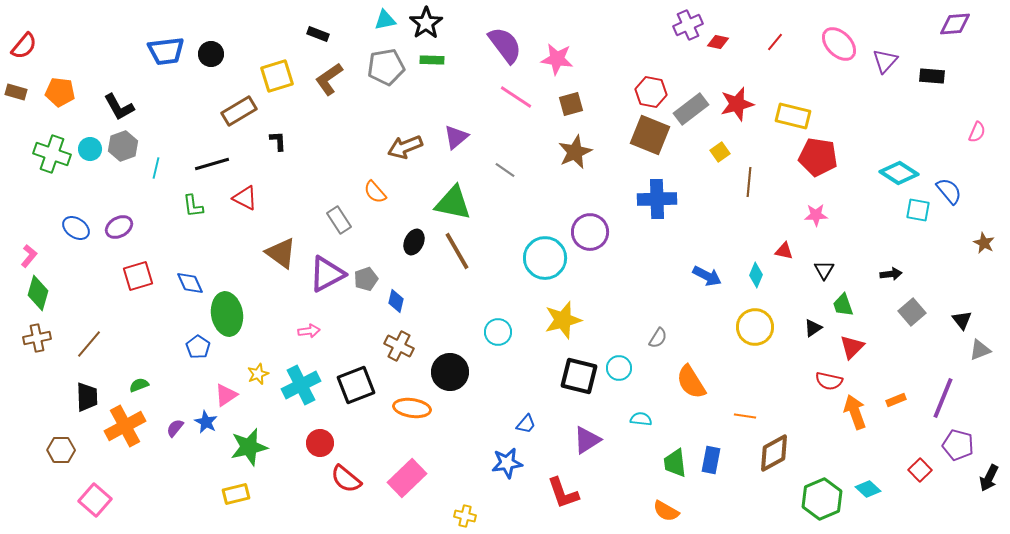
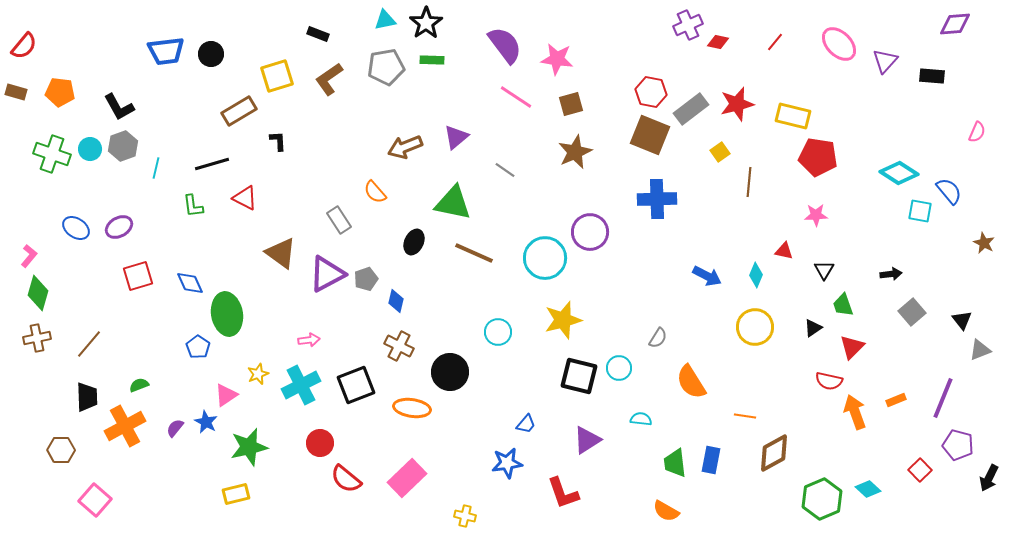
cyan square at (918, 210): moved 2 px right, 1 px down
brown line at (457, 251): moved 17 px right, 2 px down; rotated 36 degrees counterclockwise
pink arrow at (309, 331): moved 9 px down
